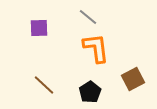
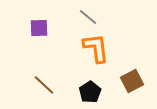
brown square: moved 1 px left, 2 px down
